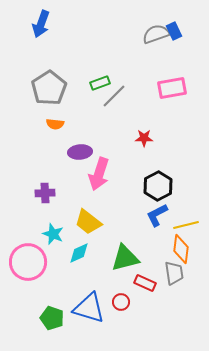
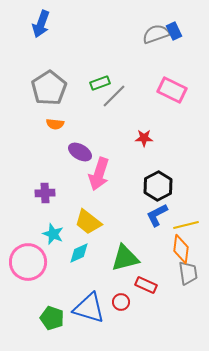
pink rectangle: moved 2 px down; rotated 36 degrees clockwise
purple ellipse: rotated 35 degrees clockwise
gray trapezoid: moved 14 px right
red rectangle: moved 1 px right, 2 px down
